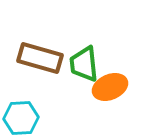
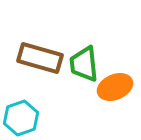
orange ellipse: moved 5 px right
cyan hexagon: rotated 16 degrees counterclockwise
